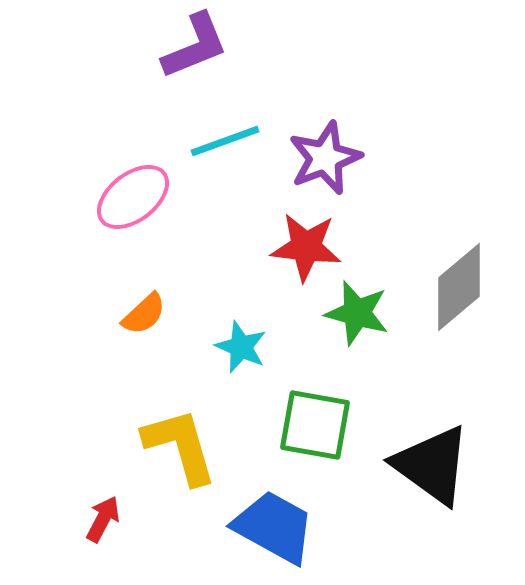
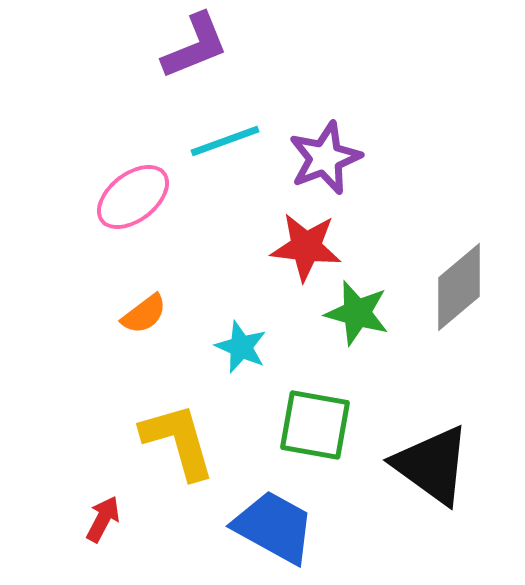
orange semicircle: rotated 6 degrees clockwise
yellow L-shape: moved 2 px left, 5 px up
